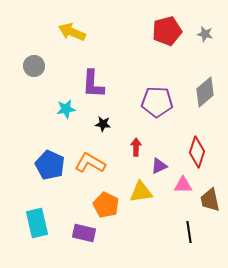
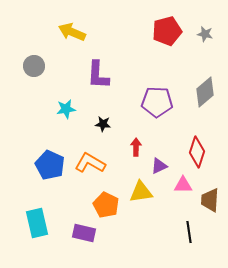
purple L-shape: moved 5 px right, 9 px up
brown trapezoid: rotated 15 degrees clockwise
